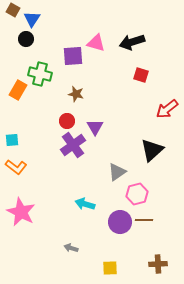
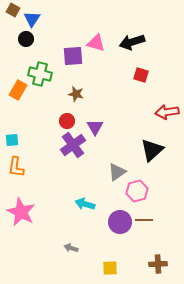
red arrow: moved 3 px down; rotated 30 degrees clockwise
orange L-shape: rotated 60 degrees clockwise
pink hexagon: moved 3 px up
